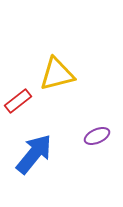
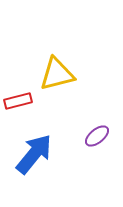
red rectangle: rotated 24 degrees clockwise
purple ellipse: rotated 15 degrees counterclockwise
